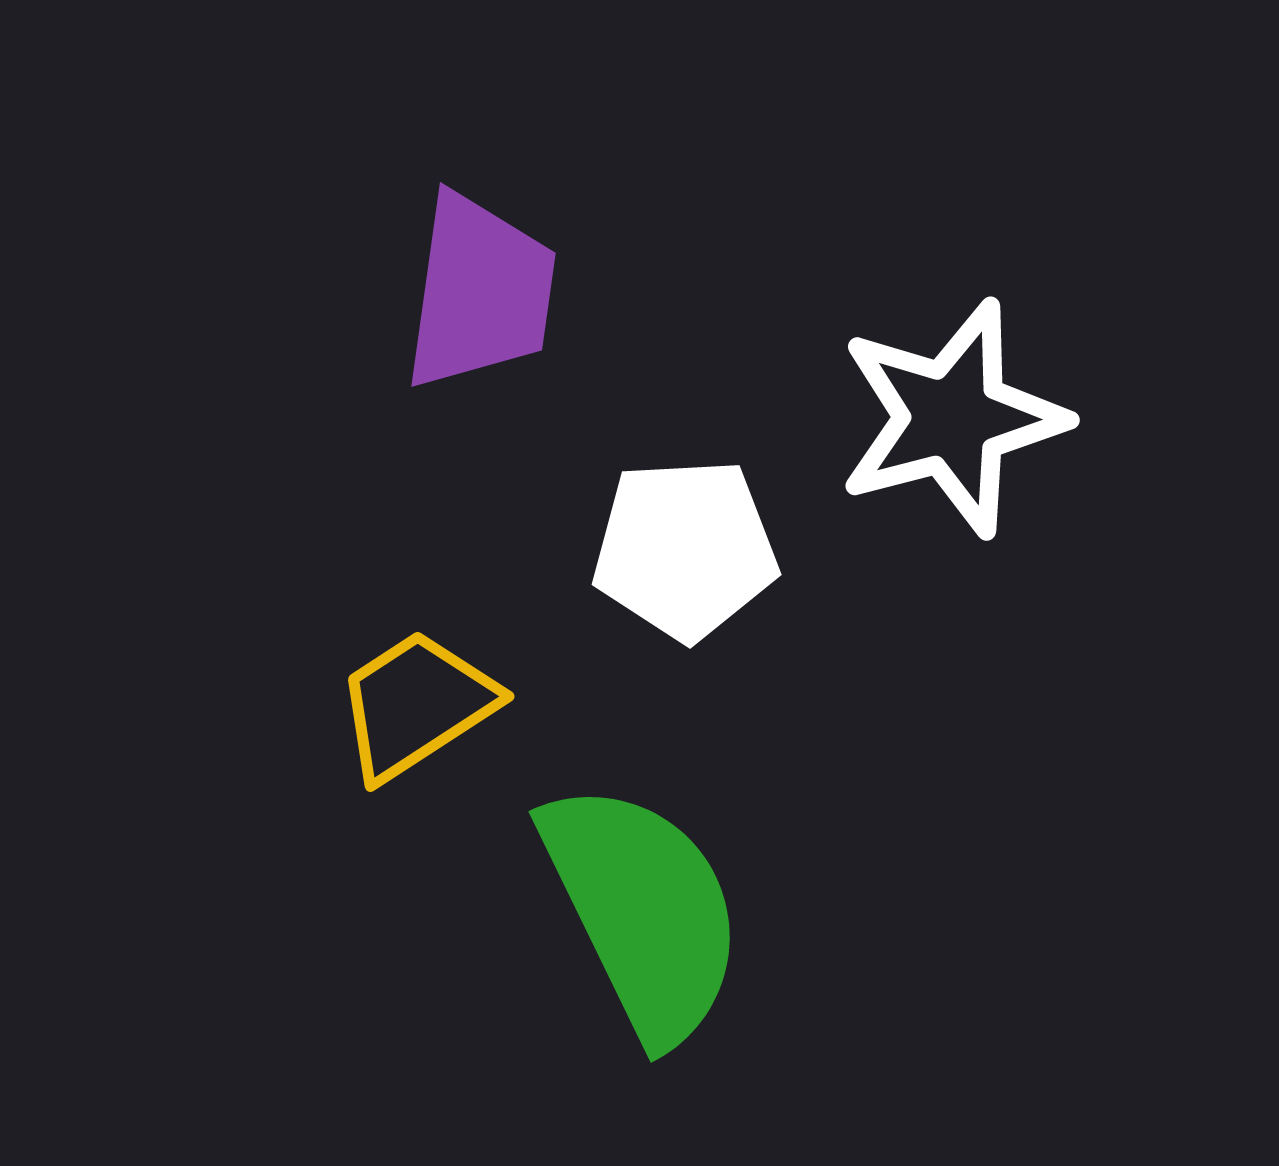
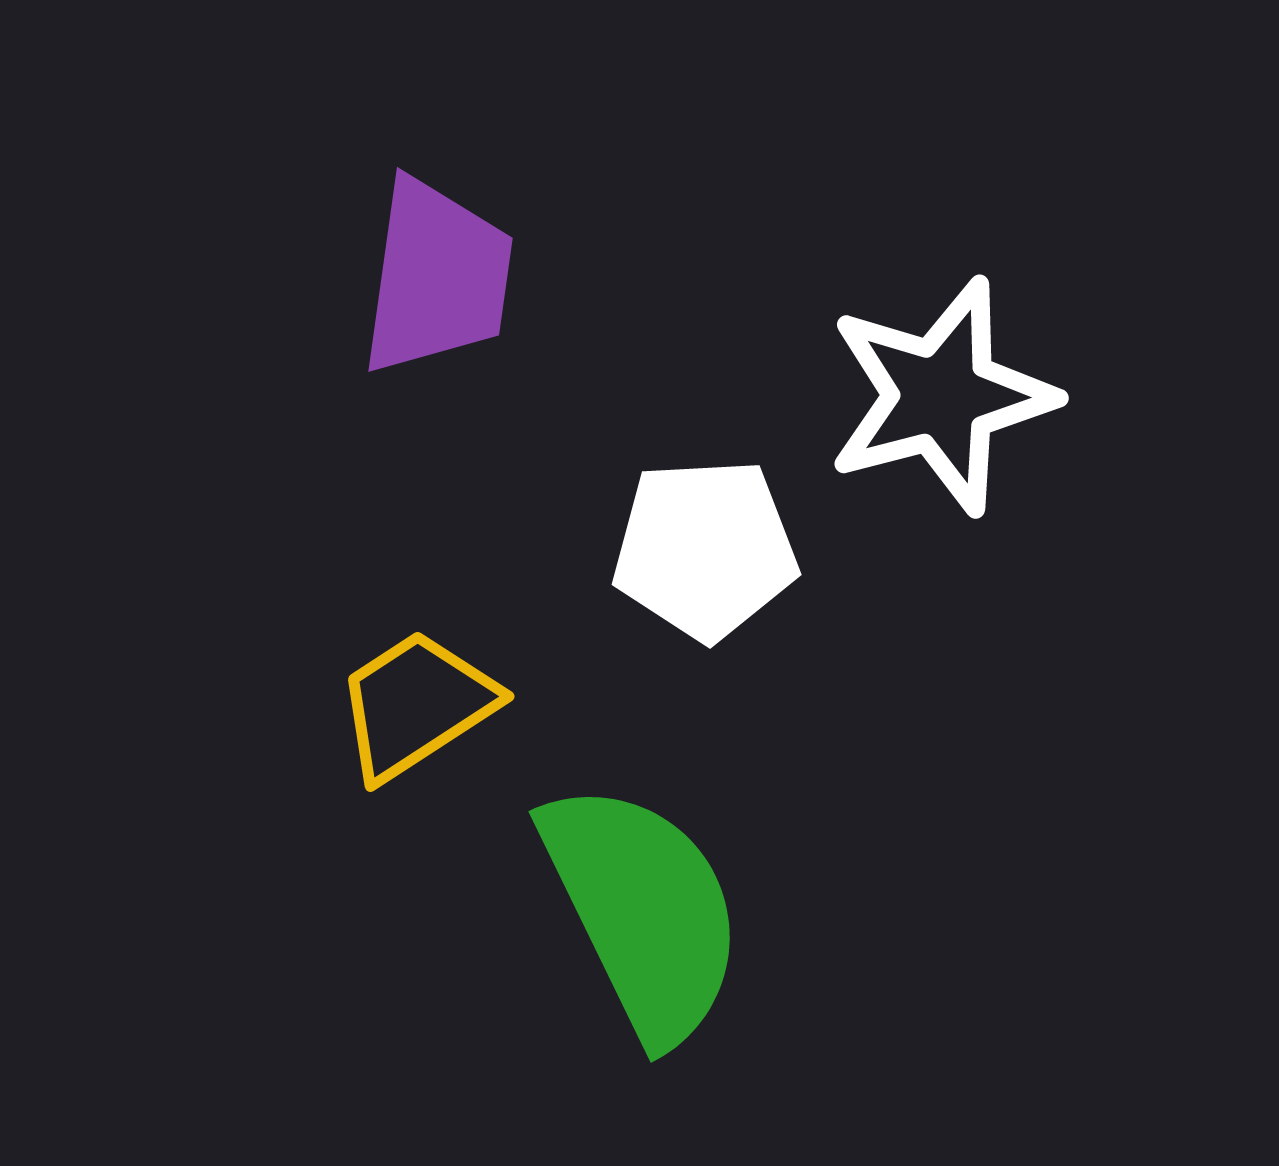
purple trapezoid: moved 43 px left, 15 px up
white star: moved 11 px left, 22 px up
white pentagon: moved 20 px right
